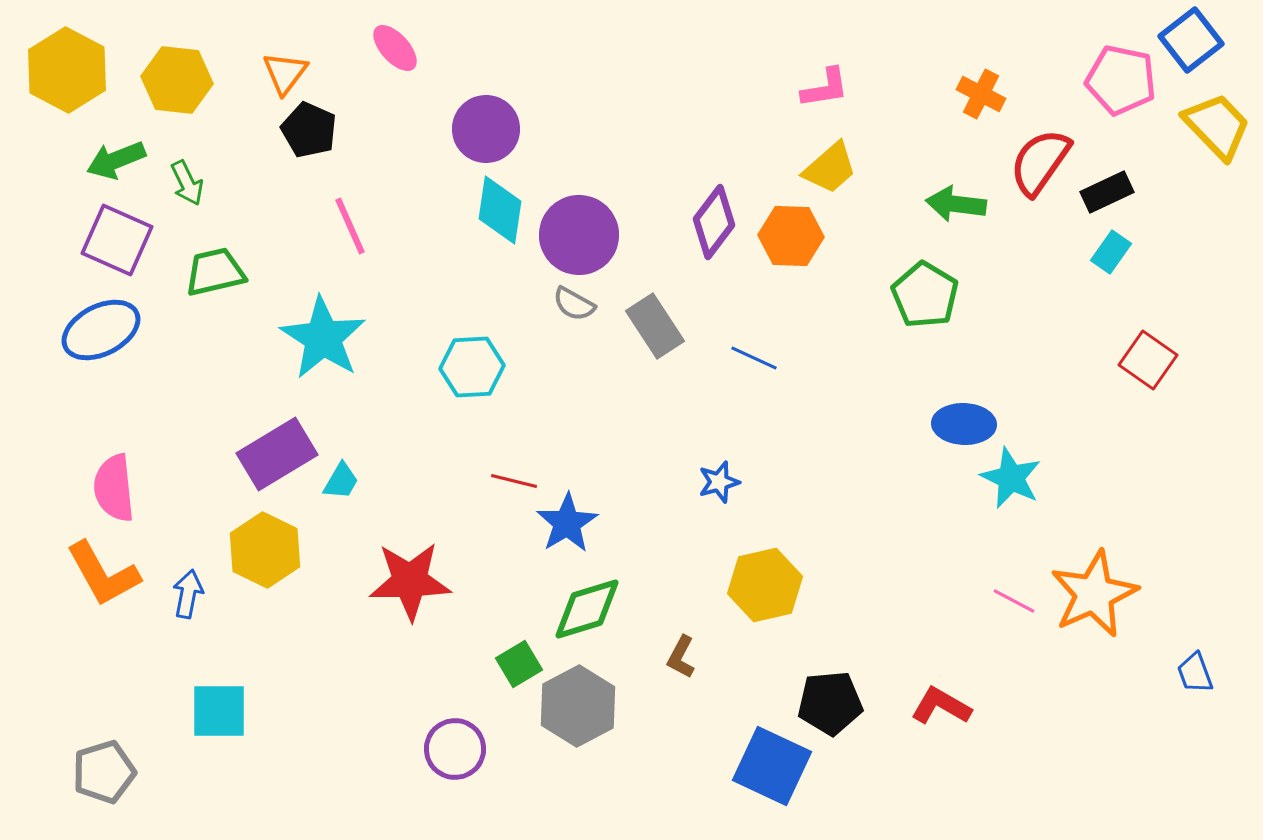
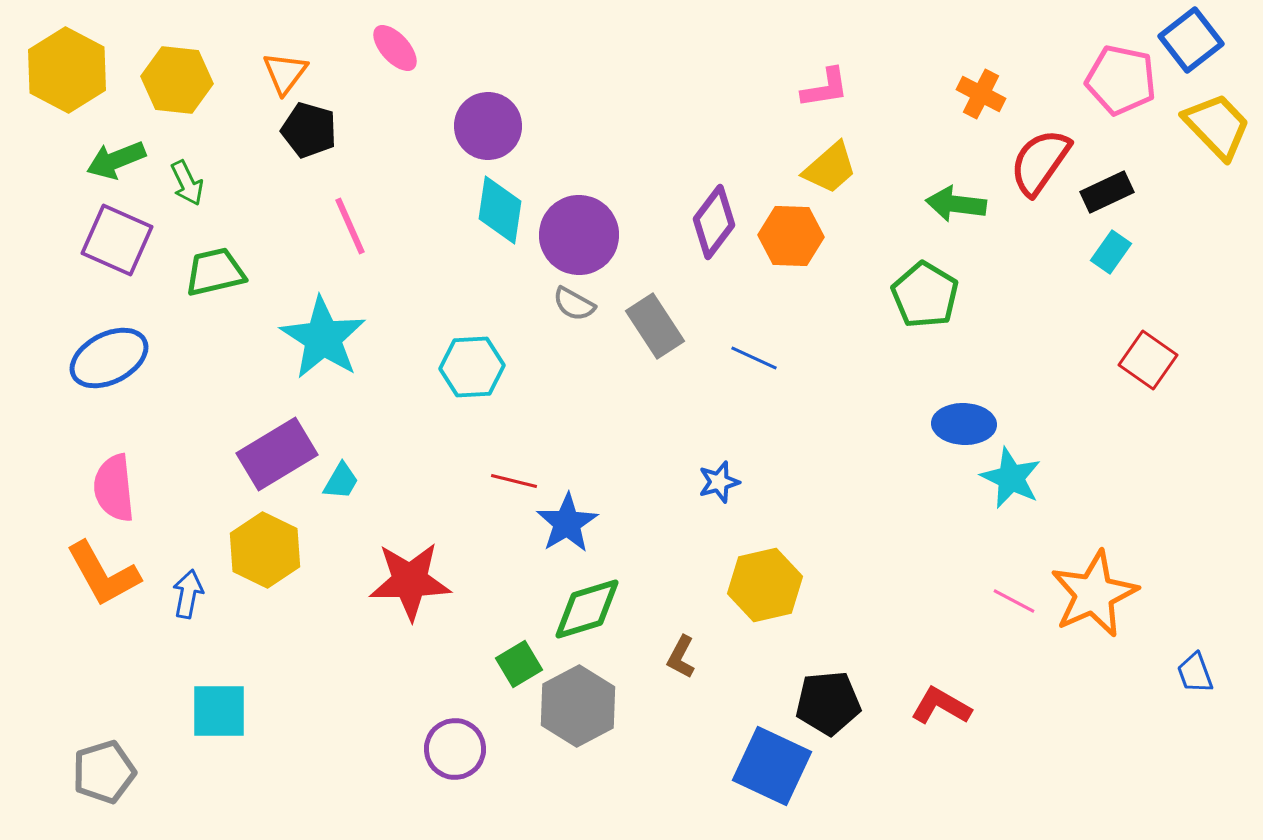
purple circle at (486, 129): moved 2 px right, 3 px up
black pentagon at (309, 130): rotated 8 degrees counterclockwise
blue ellipse at (101, 330): moved 8 px right, 28 px down
black pentagon at (830, 703): moved 2 px left
